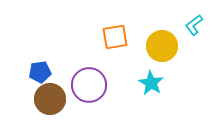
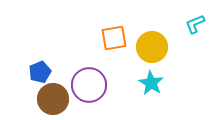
cyan L-shape: moved 1 px right, 1 px up; rotated 15 degrees clockwise
orange square: moved 1 px left, 1 px down
yellow circle: moved 10 px left, 1 px down
blue pentagon: rotated 15 degrees counterclockwise
brown circle: moved 3 px right
